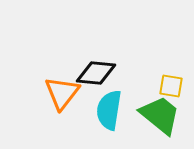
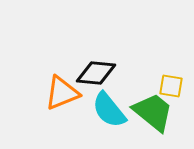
orange triangle: rotated 30 degrees clockwise
cyan semicircle: rotated 48 degrees counterclockwise
green trapezoid: moved 7 px left, 3 px up
